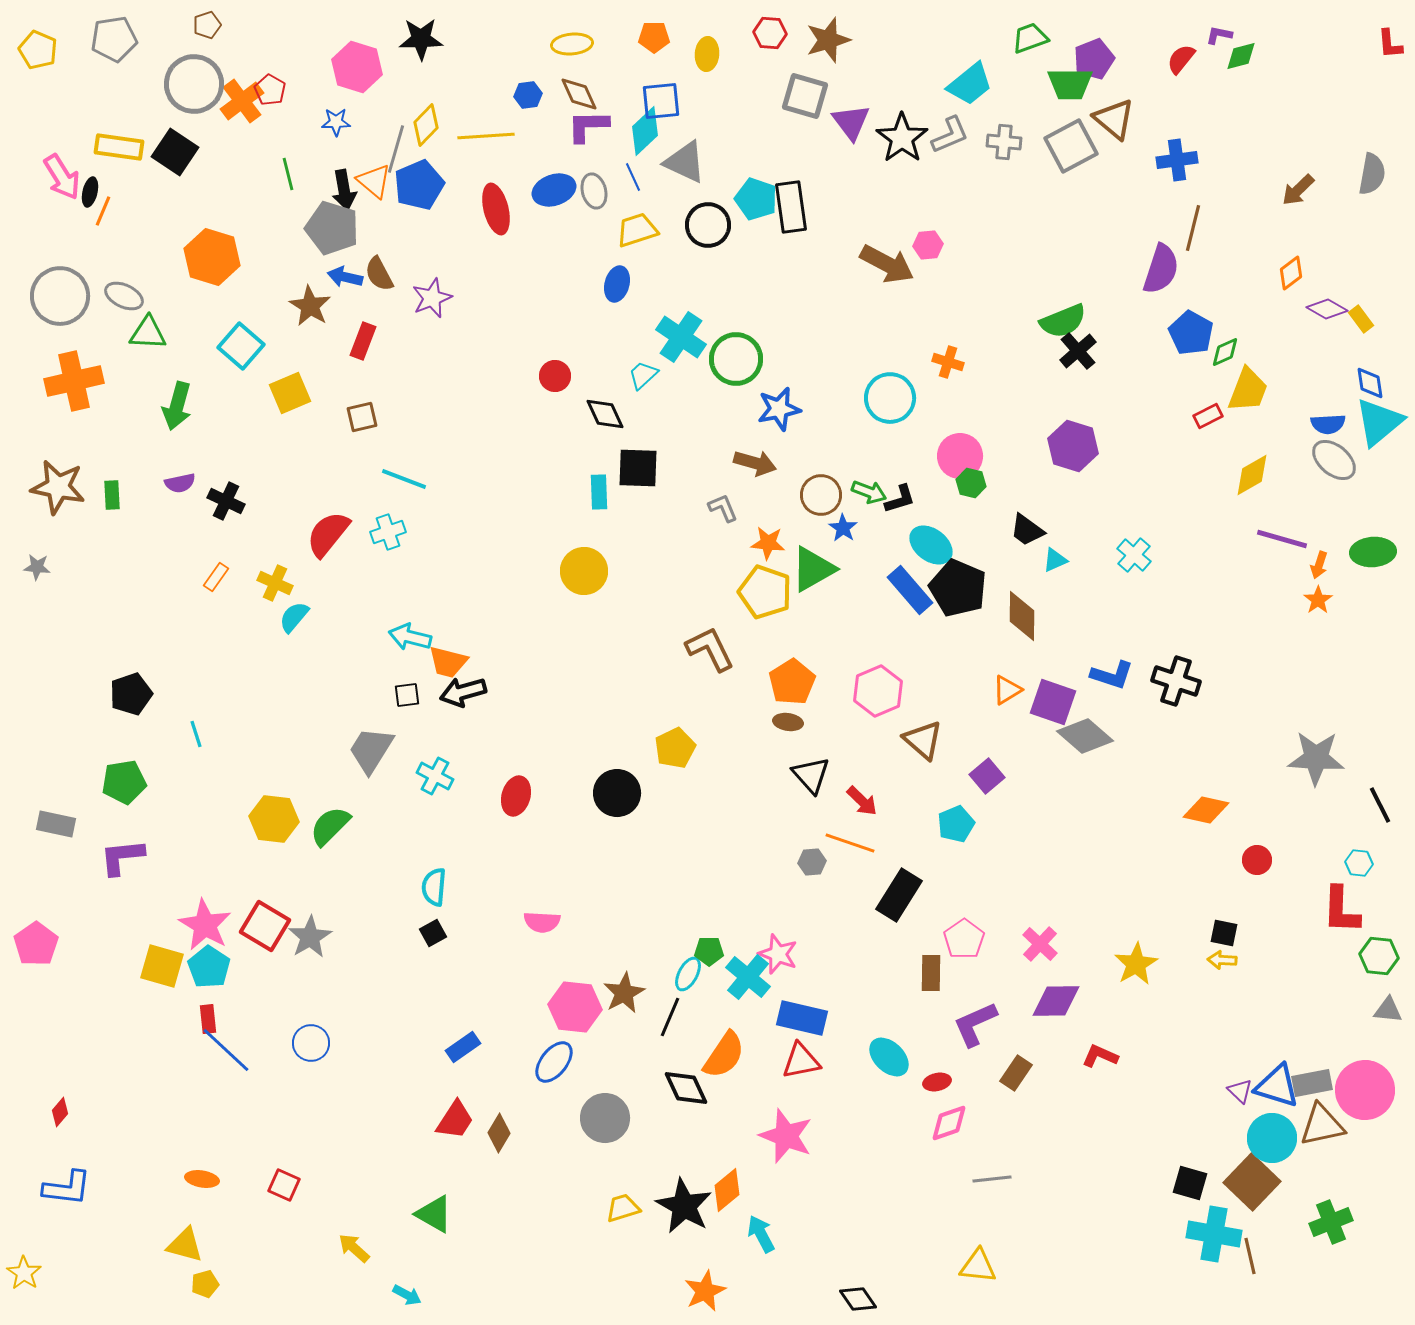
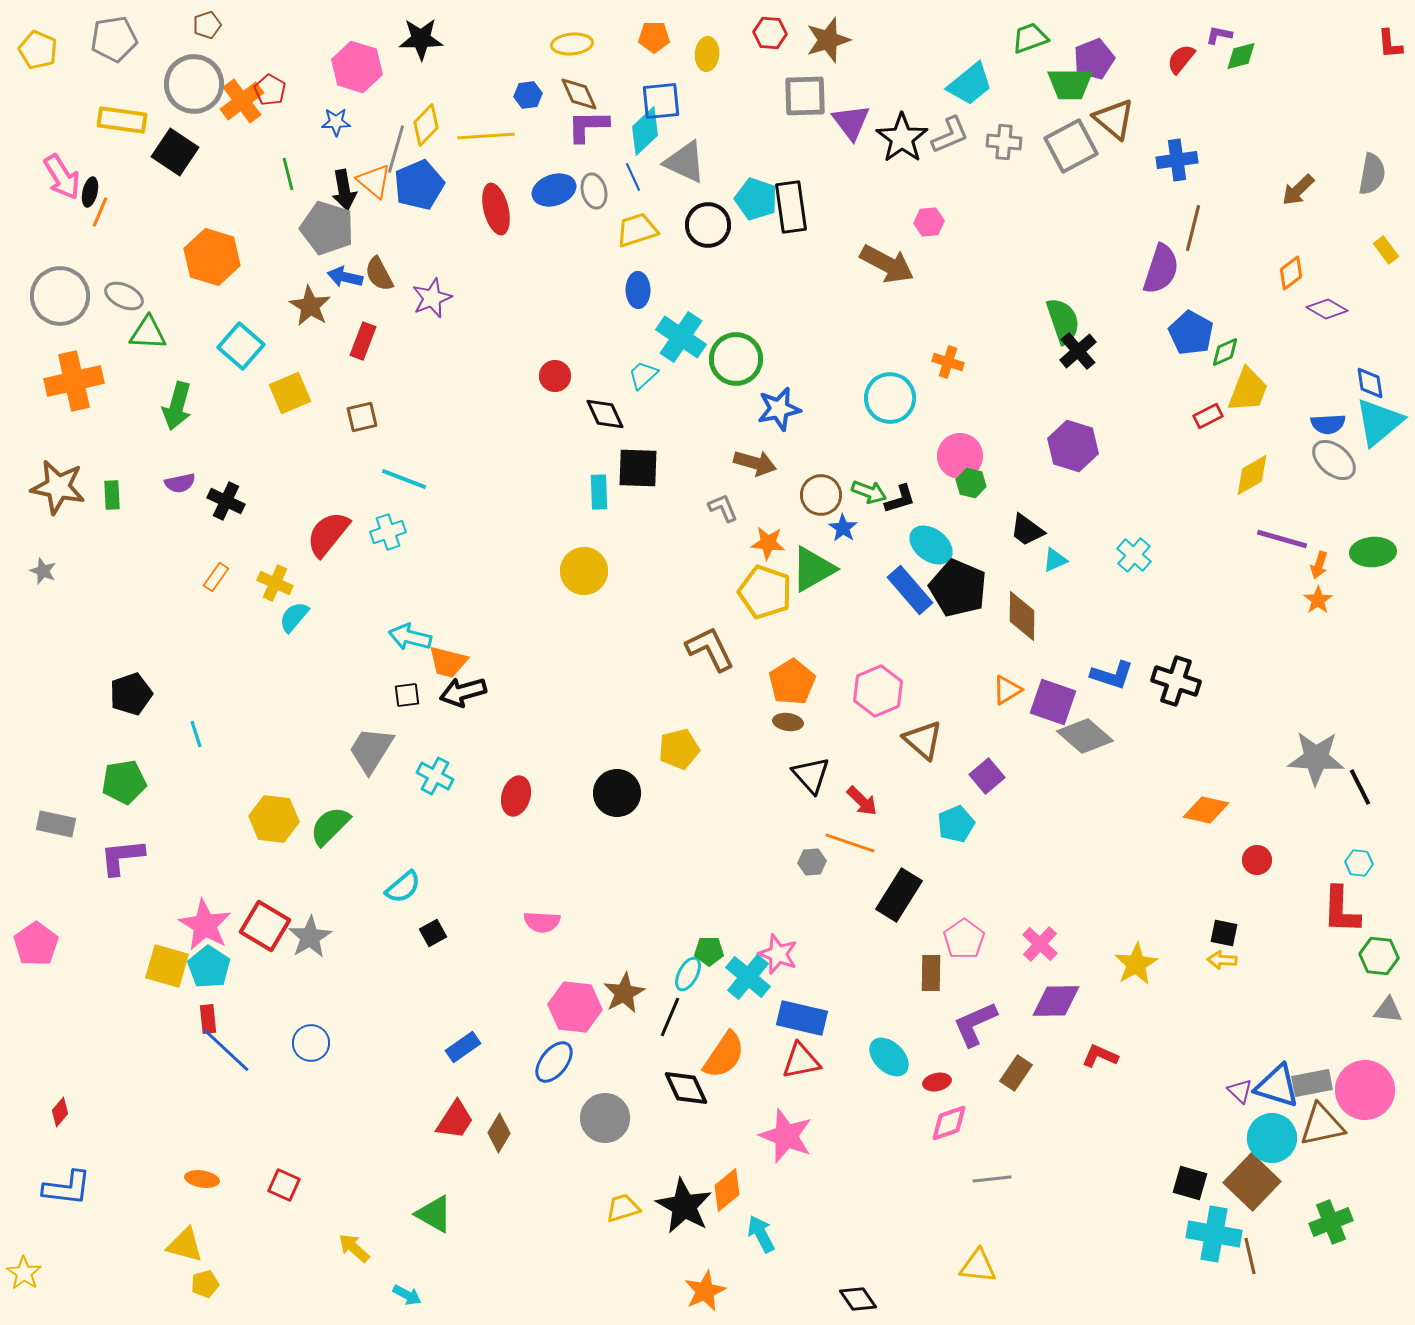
gray square at (805, 96): rotated 18 degrees counterclockwise
yellow rectangle at (119, 147): moved 3 px right, 27 px up
orange line at (103, 211): moved 3 px left, 1 px down
gray pentagon at (332, 228): moved 5 px left
pink hexagon at (928, 245): moved 1 px right, 23 px up
blue ellipse at (617, 284): moved 21 px right, 6 px down; rotated 16 degrees counterclockwise
yellow rectangle at (1361, 319): moved 25 px right, 69 px up
green semicircle at (1063, 321): rotated 87 degrees counterclockwise
gray star at (37, 567): moved 6 px right, 4 px down; rotated 16 degrees clockwise
yellow pentagon at (675, 748): moved 4 px right, 1 px down; rotated 12 degrees clockwise
black line at (1380, 805): moved 20 px left, 18 px up
cyan semicircle at (434, 887): moved 31 px left; rotated 135 degrees counterclockwise
yellow square at (162, 966): moved 5 px right
